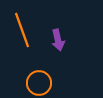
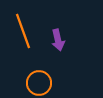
orange line: moved 1 px right, 1 px down
